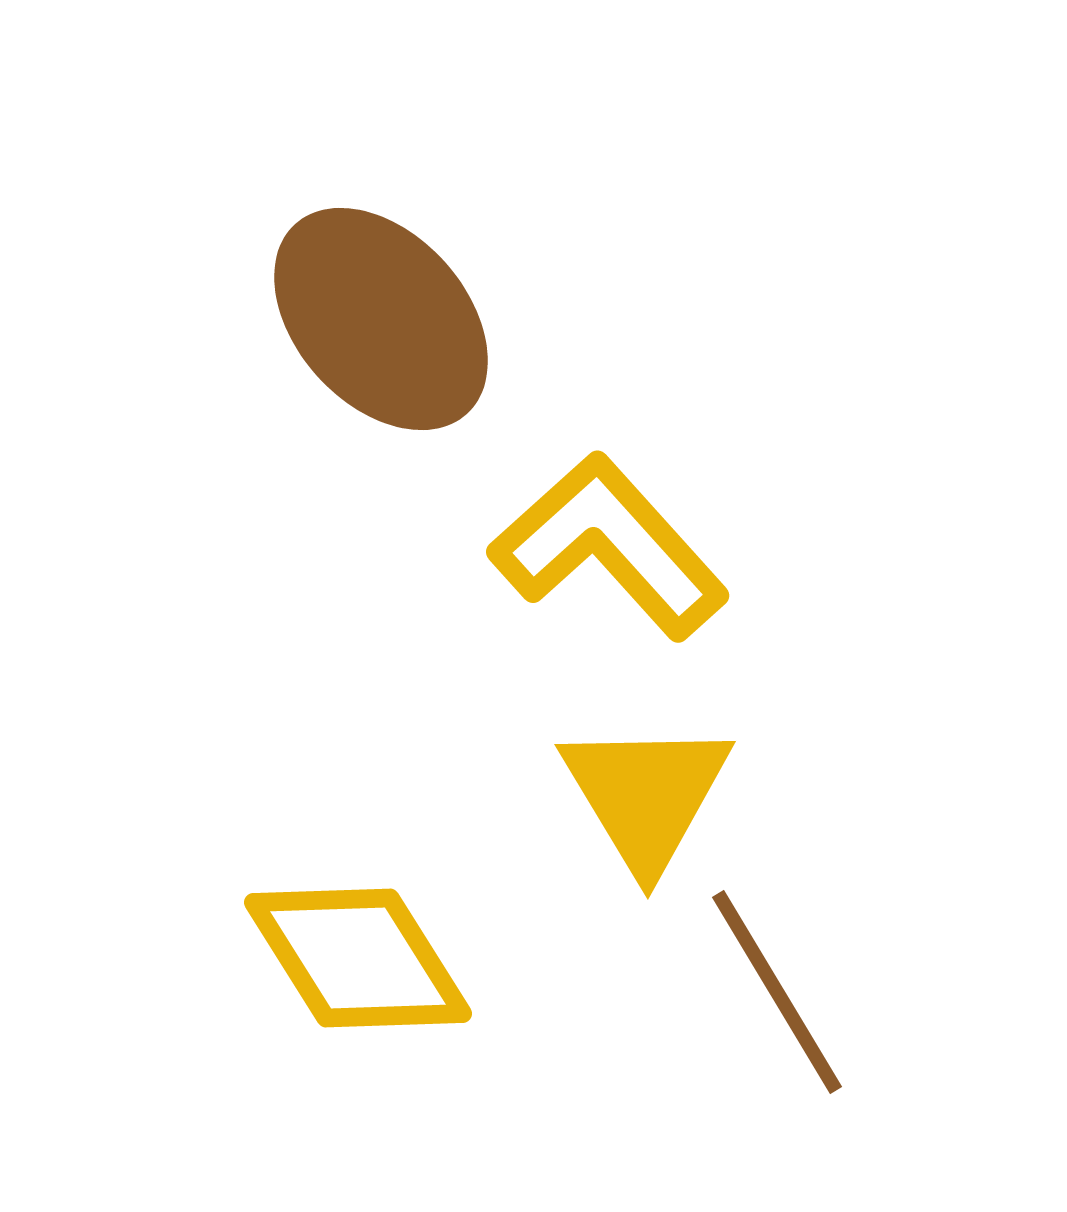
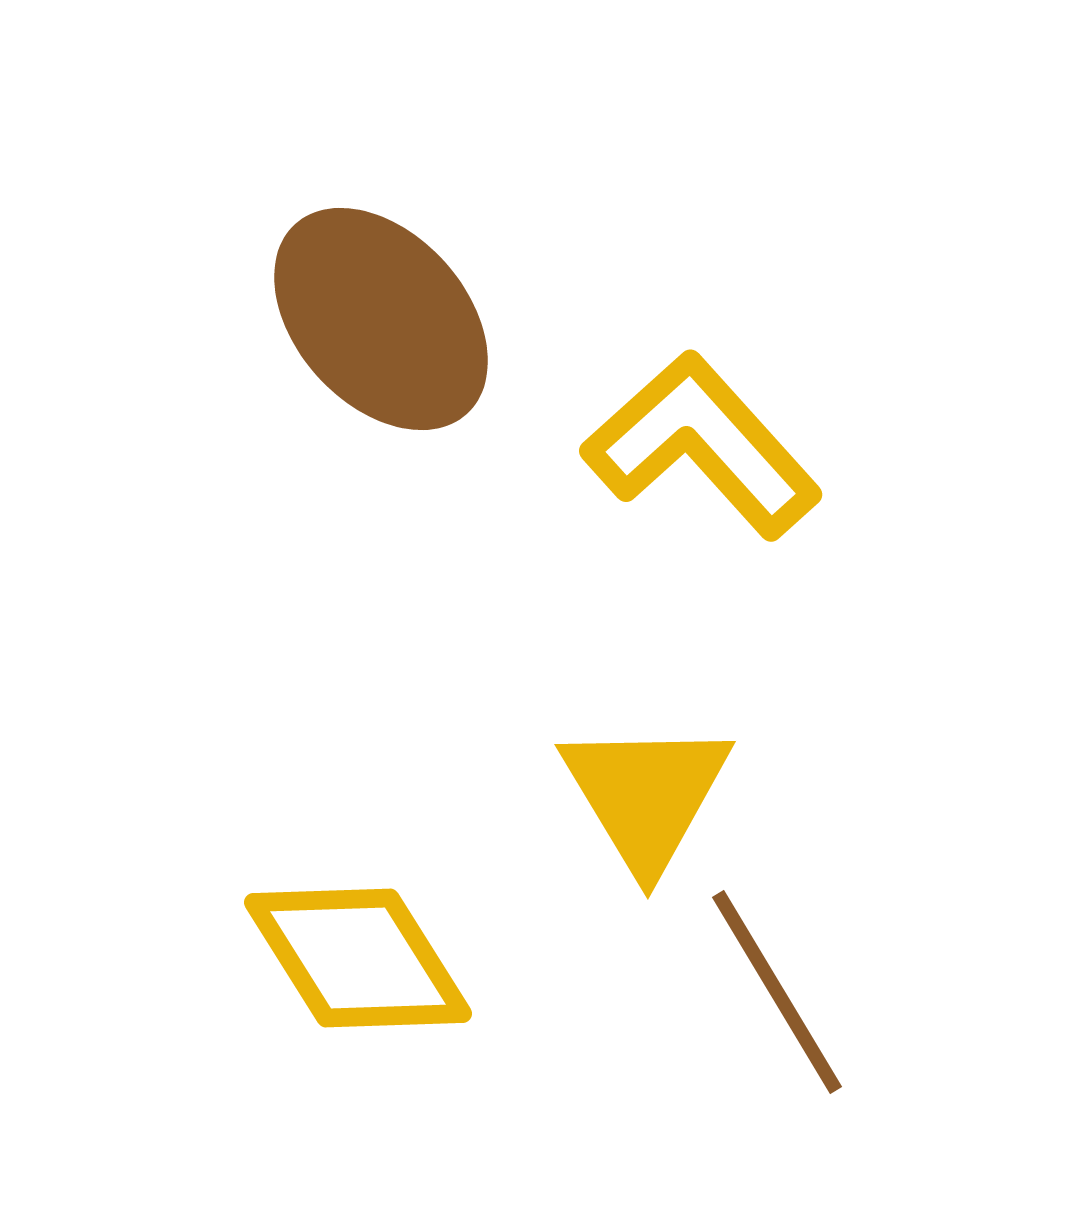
yellow L-shape: moved 93 px right, 101 px up
